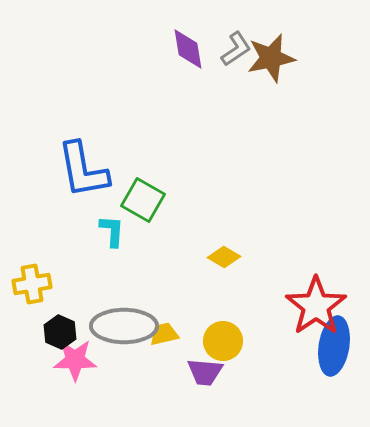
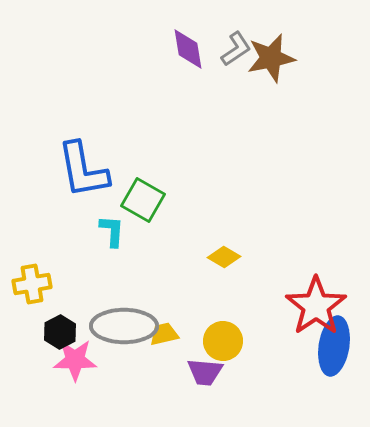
black hexagon: rotated 8 degrees clockwise
